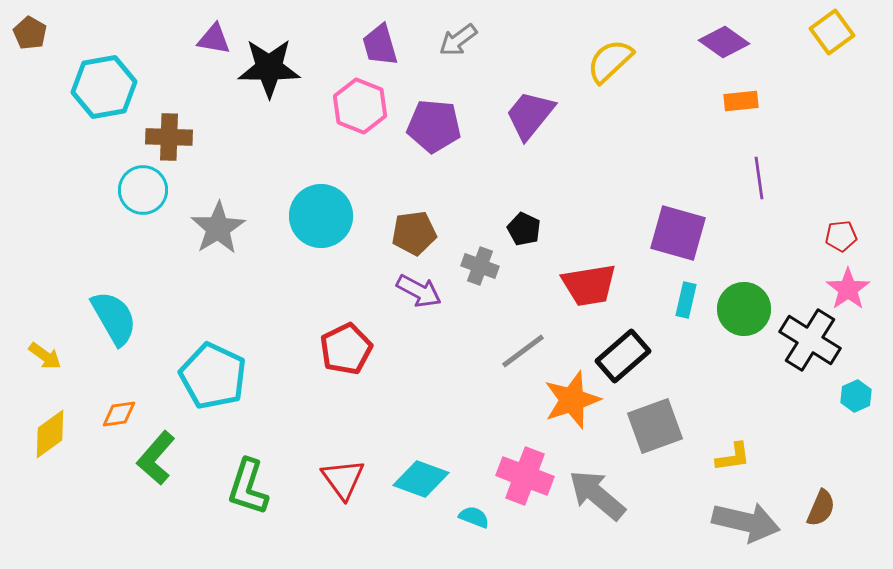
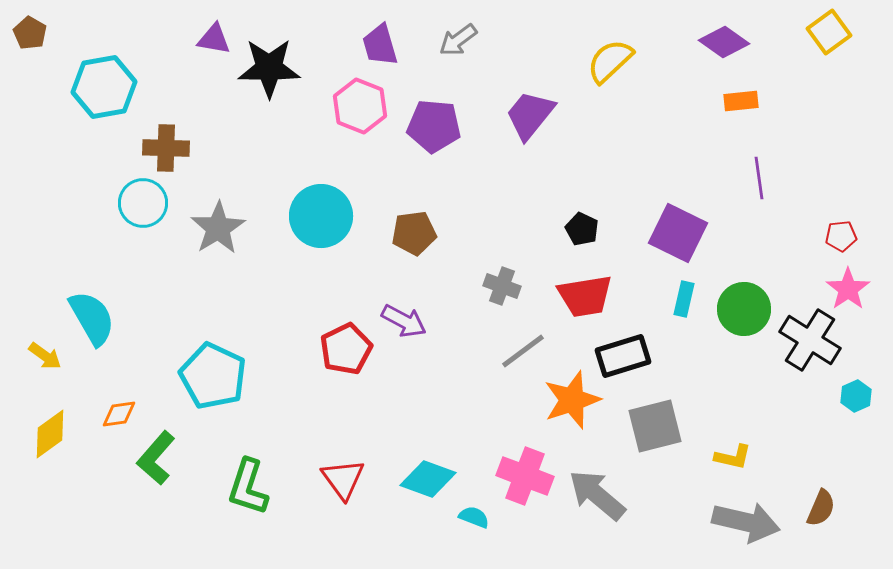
yellow square at (832, 32): moved 3 px left
brown cross at (169, 137): moved 3 px left, 11 px down
cyan circle at (143, 190): moved 13 px down
black pentagon at (524, 229): moved 58 px right
purple square at (678, 233): rotated 10 degrees clockwise
gray cross at (480, 266): moved 22 px right, 20 px down
red trapezoid at (589, 285): moved 4 px left, 11 px down
purple arrow at (419, 291): moved 15 px left, 30 px down
cyan rectangle at (686, 300): moved 2 px left, 1 px up
cyan semicircle at (114, 318): moved 22 px left
black rectangle at (623, 356): rotated 24 degrees clockwise
gray square at (655, 426): rotated 6 degrees clockwise
yellow L-shape at (733, 457): rotated 21 degrees clockwise
cyan diamond at (421, 479): moved 7 px right
